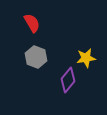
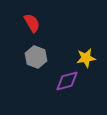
purple diamond: moved 1 px left, 1 px down; rotated 35 degrees clockwise
